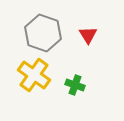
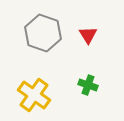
yellow cross: moved 20 px down
green cross: moved 13 px right
